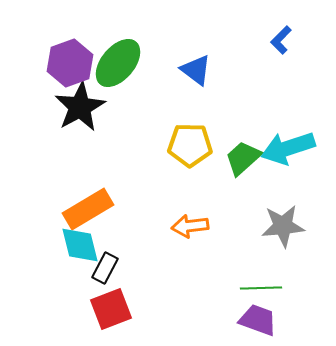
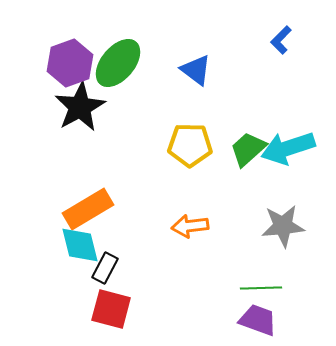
green trapezoid: moved 5 px right, 9 px up
red square: rotated 36 degrees clockwise
